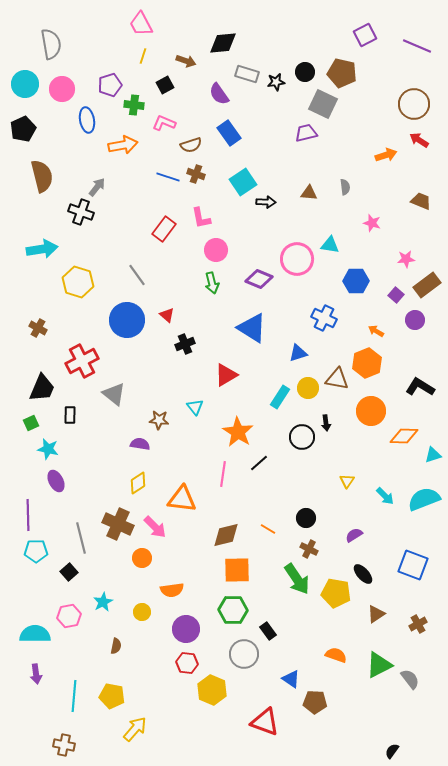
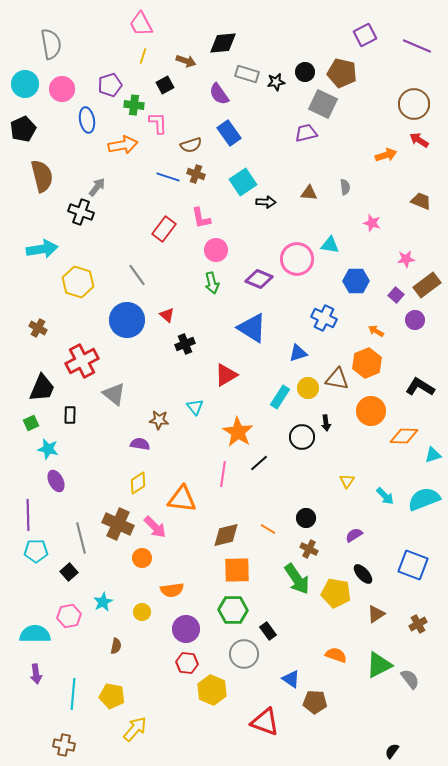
pink L-shape at (164, 123): moved 6 px left; rotated 65 degrees clockwise
cyan line at (74, 696): moved 1 px left, 2 px up
